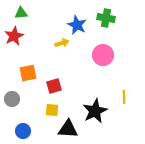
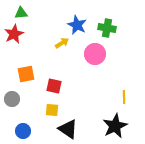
green cross: moved 1 px right, 10 px down
red star: moved 2 px up
yellow arrow: rotated 16 degrees counterclockwise
pink circle: moved 8 px left, 1 px up
orange square: moved 2 px left, 1 px down
red square: rotated 28 degrees clockwise
black star: moved 20 px right, 15 px down
black triangle: rotated 30 degrees clockwise
